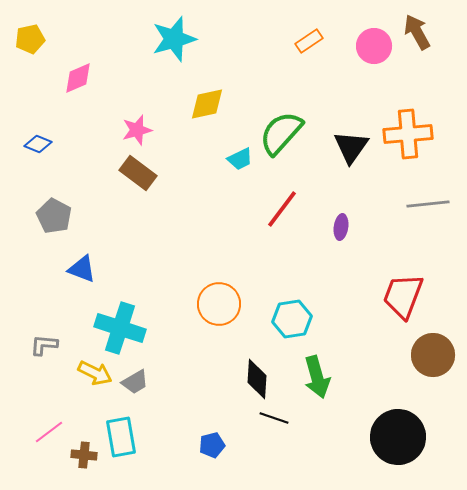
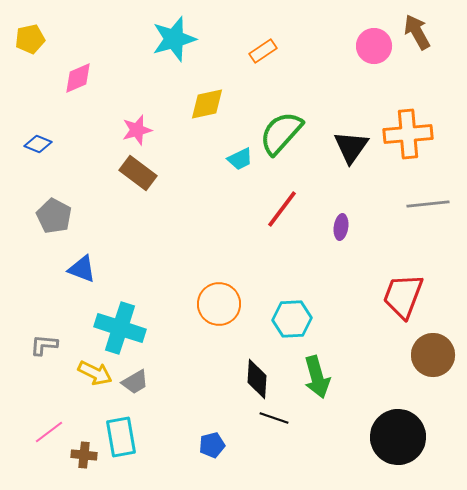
orange rectangle: moved 46 px left, 10 px down
cyan hexagon: rotated 6 degrees clockwise
